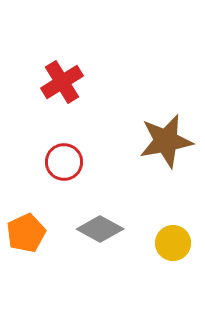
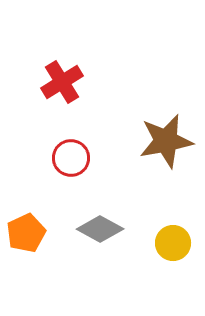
red circle: moved 7 px right, 4 px up
